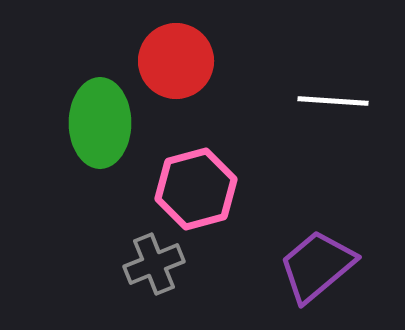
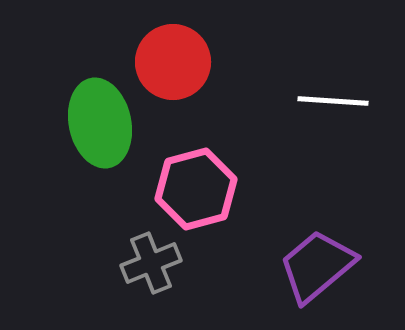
red circle: moved 3 px left, 1 px down
green ellipse: rotated 12 degrees counterclockwise
gray cross: moved 3 px left, 1 px up
